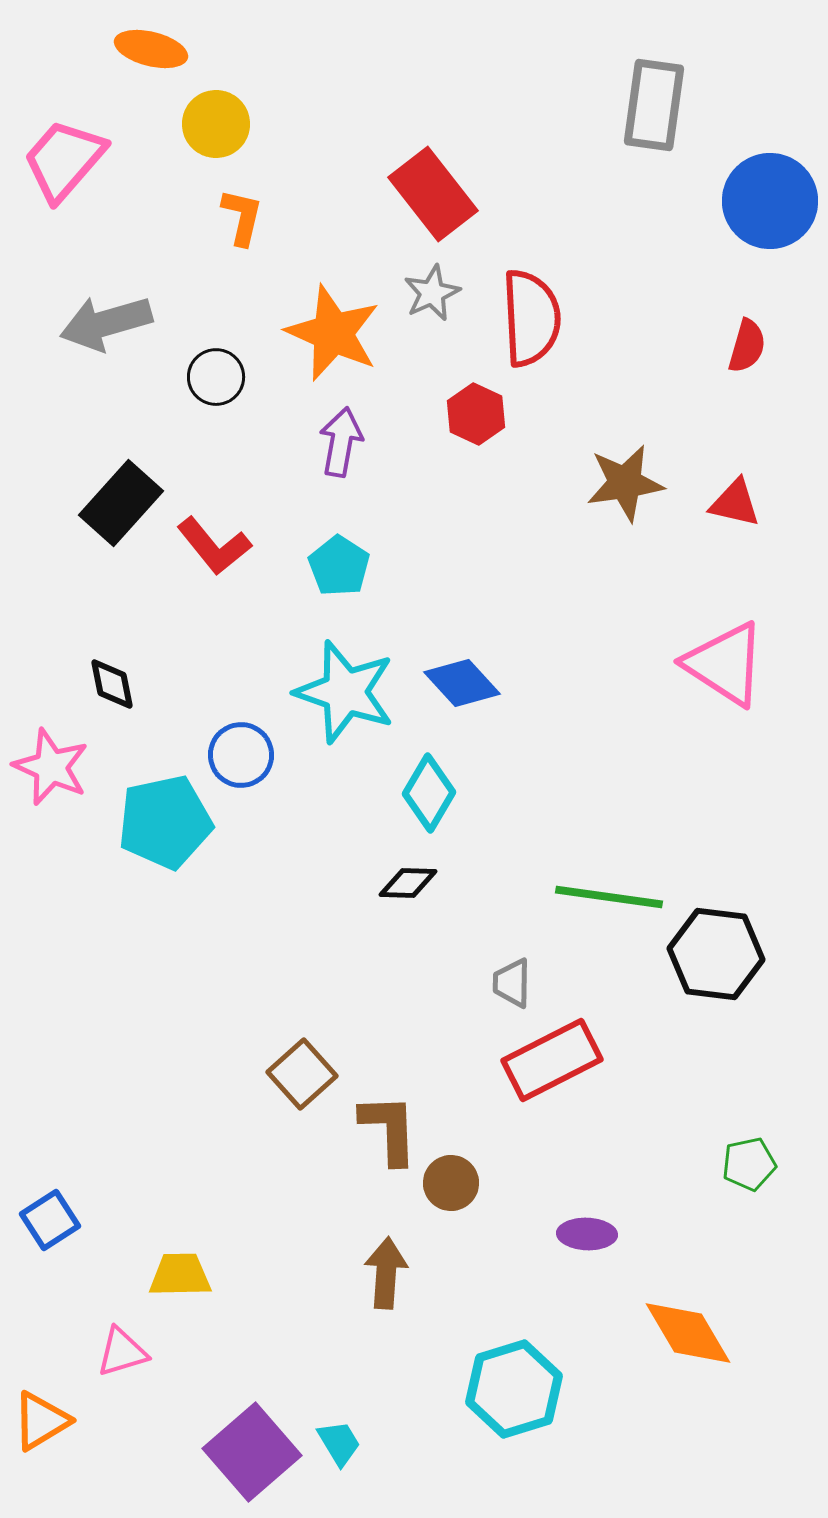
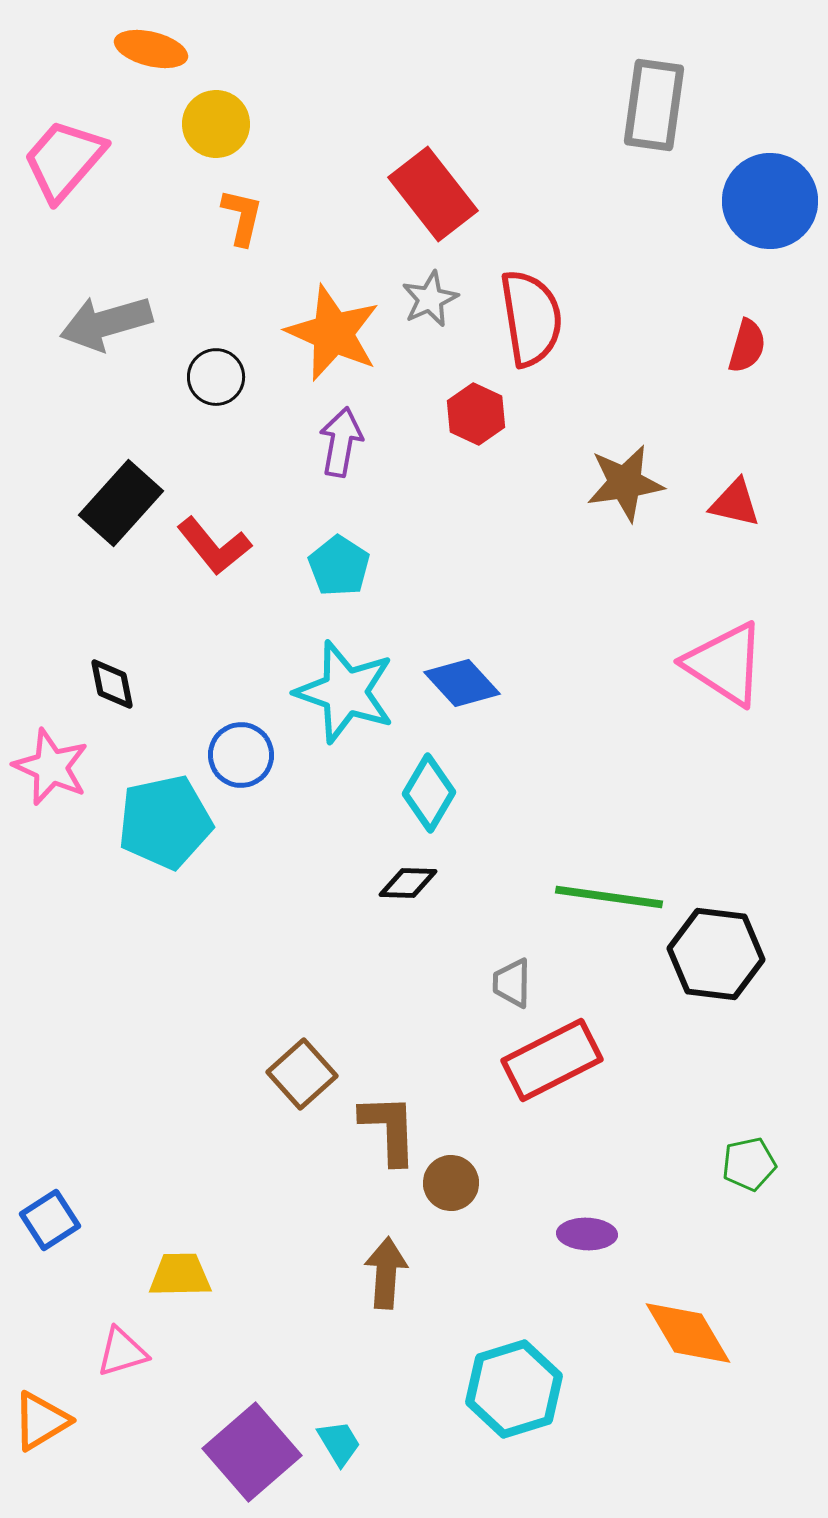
gray star at (432, 293): moved 2 px left, 6 px down
red semicircle at (531, 318): rotated 6 degrees counterclockwise
